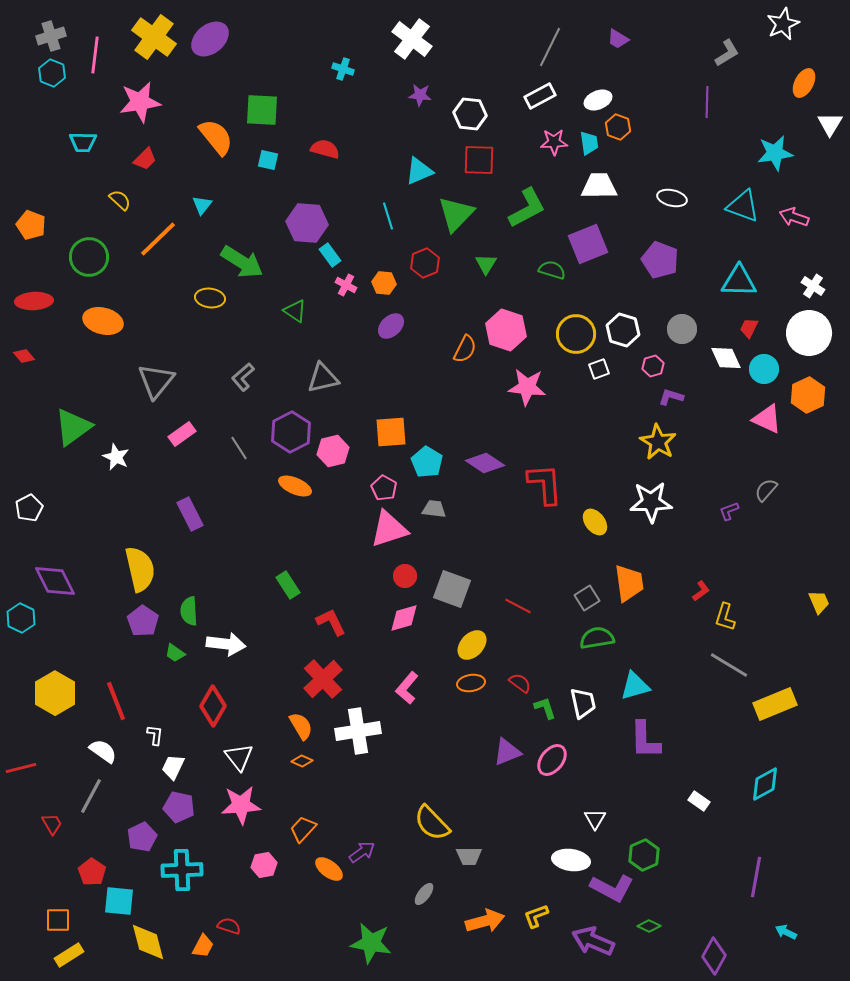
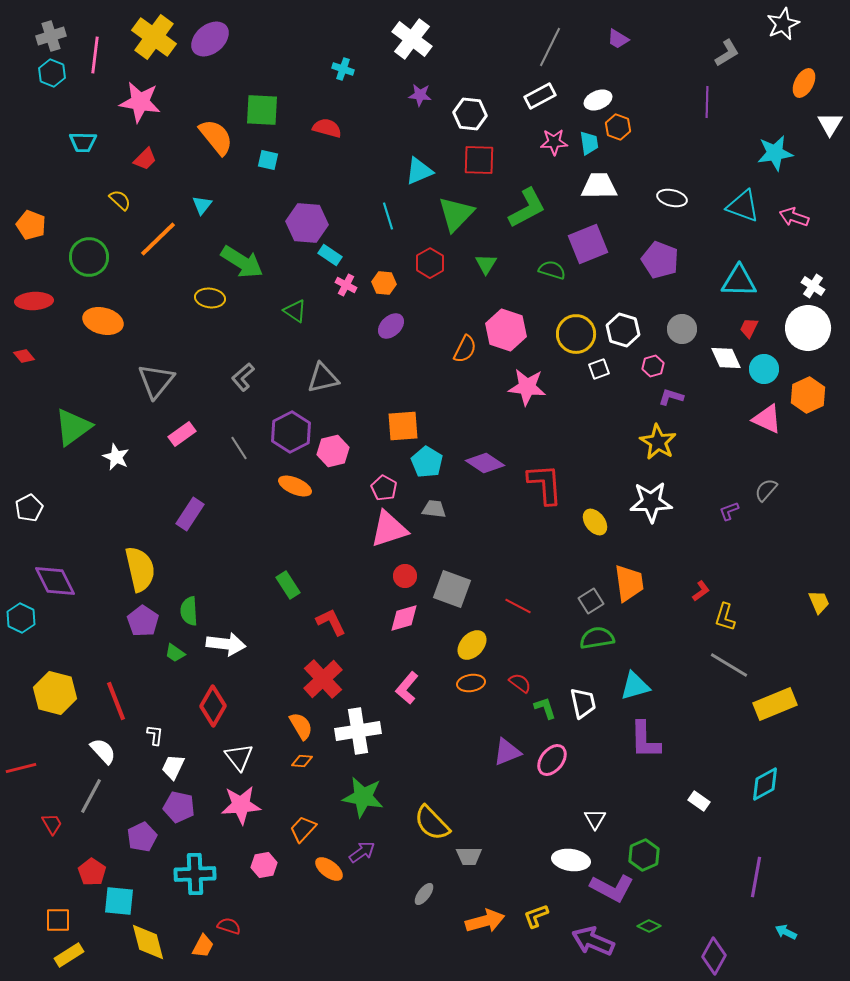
pink star at (140, 102): rotated 18 degrees clockwise
red semicircle at (325, 149): moved 2 px right, 21 px up
cyan rectangle at (330, 255): rotated 20 degrees counterclockwise
red hexagon at (425, 263): moved 5 px right; rotated 8 degrees counterclockwise
white circle at (809, 333): moved 1 px left, 5 px up
orange square at (391, 432): moved 12 px right, 6 px up
purple rectangle at (190, 514): rotated 60 degrees clockwise
gray square at (587, 598): moved 4 px right, 3 px down
yellow hexagon at (55, 693): rotated 15 degrees counterclockwise
white semicircle at (103, 751): rotated 12 degrees clockwise
orange diamond at (302, 761): rotated 20 degrees counterclockwise
cyan cross at (182, 870): moved 13 px right, 4 px down
green star at (371, 943): moved 8 px left, 146 px up
